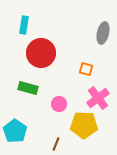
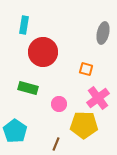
red circle: moved 2 px right, 1 px up
